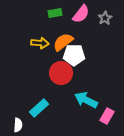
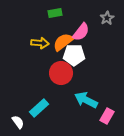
pink semicircle: moved 18 px down
gray star: moved 2 px right
white semicircle: moved 3 px up; rotated 40 degrees counterclockwise
